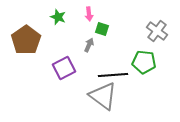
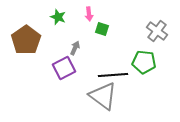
gray arrow: moved 14 px left, 3 px down
